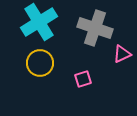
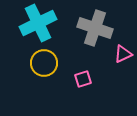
cyan cross: moved 1 px left, 1 px down; rotated 6 degrees clockwise
pink triangle: moved 1 px right
yellow circle: moved 4 px right
